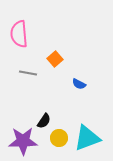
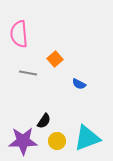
yellow circle: moved 2 px left, 3 px down
